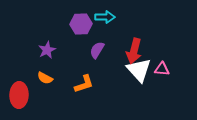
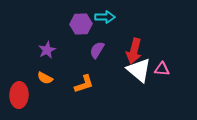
white triangle: rotated 8 degrees counterclockwise
